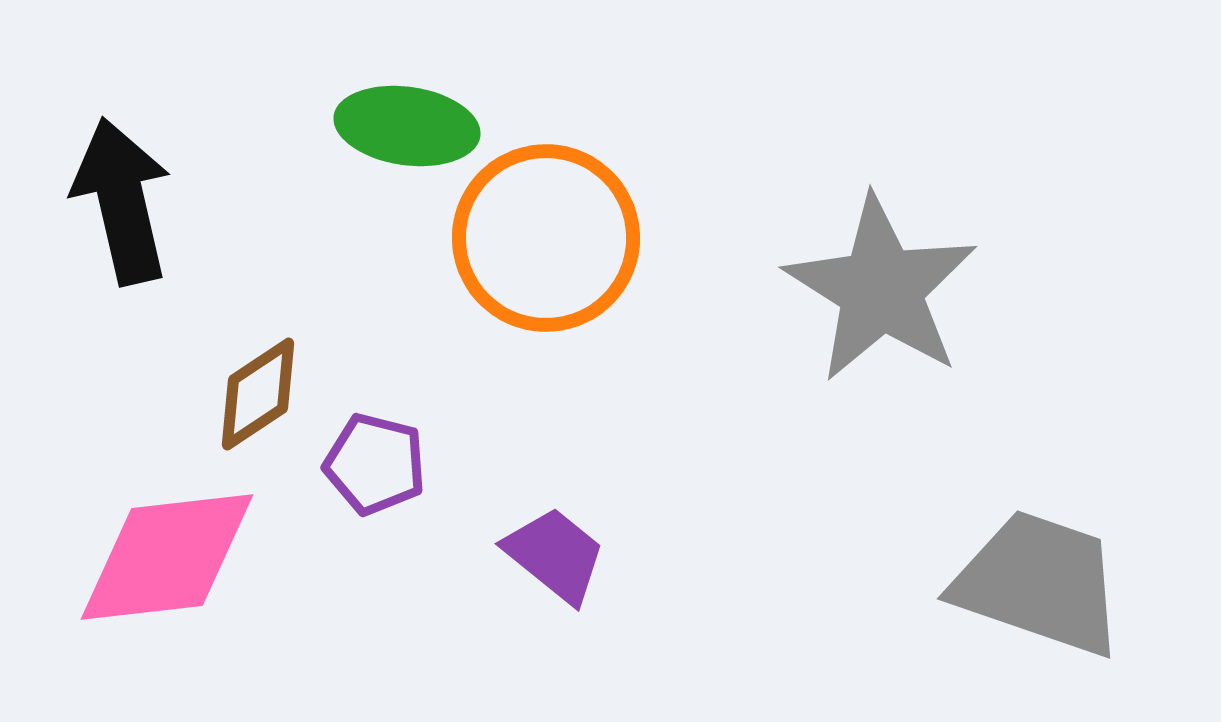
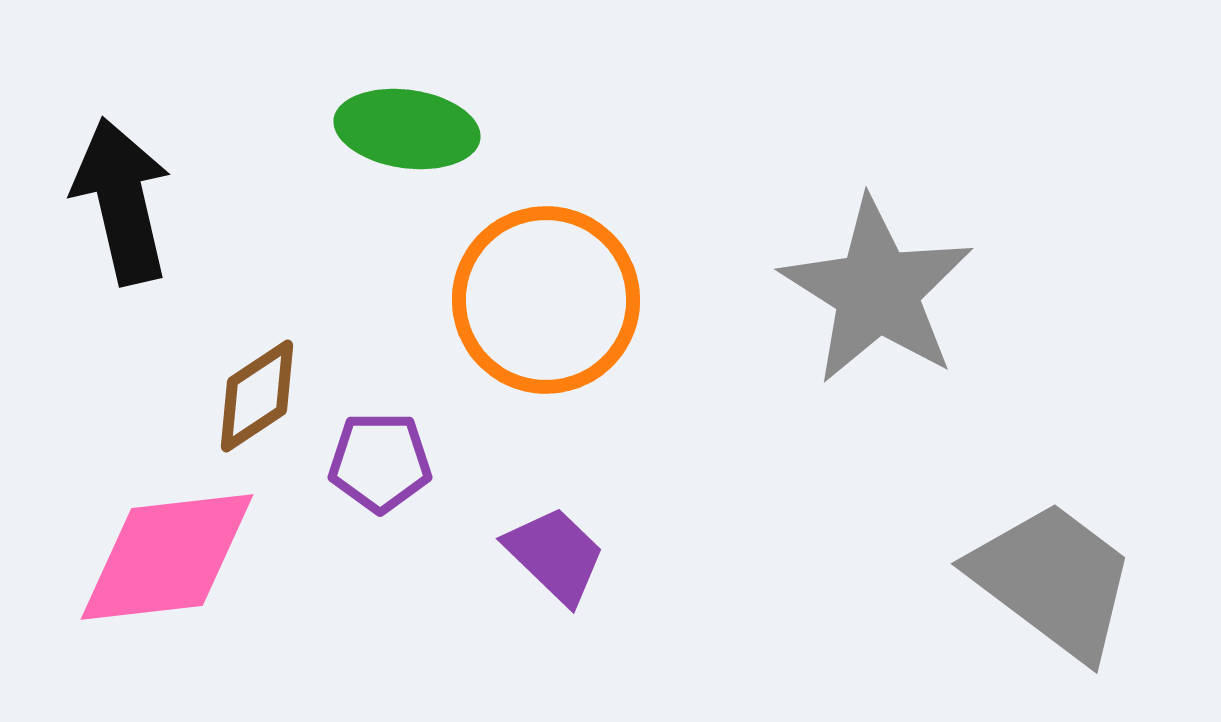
green ellipse: moved 3 px down
orange circle: moved 62 px down
gray star: moved 4 px left, 2 px down
brown diamond: moved 1 px left, 2 px down
purple pentagon: moved 5 px right, 2 px up; rotated 14 degrees counterclockwise
purple trapezoid: rotated 5 degrees clockwise
gray trapezoid: moved 14 px right, 3 px up; rotated 18 degrees clockwise
